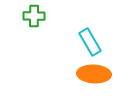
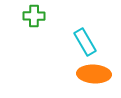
cyan rectangle: moved 5 px left
